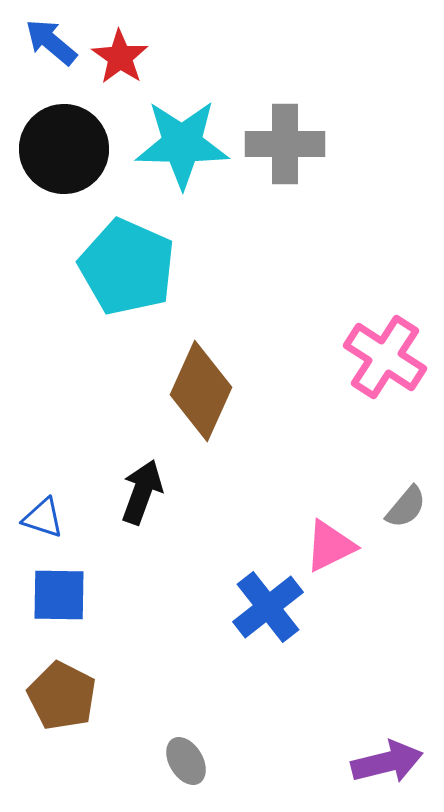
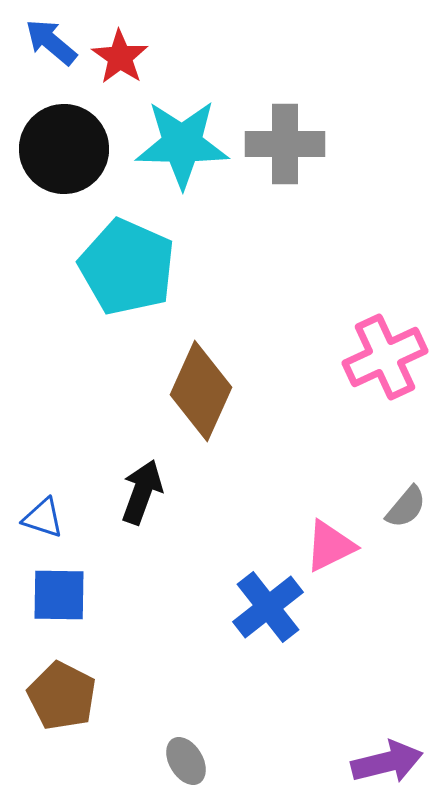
pink cross: rotated 32 degrees clockwise
